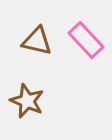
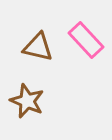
brown triangle: moved 1 px right, 6 px down
